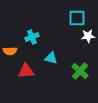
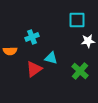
cyan square: moved 2 px down
white star: moved 5 px down
red triangle: moved 8 px right, 2 px up; rotated 30 degrees counterclockwise
